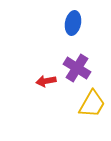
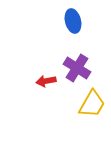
blue ellipse: moved 2 px up; rotated 25 degrees counterclockwise
